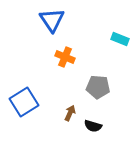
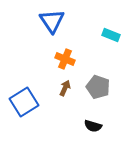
blue triangle: moved 1 px down
cyan rectangle: moved 9 px left, 4 px up
orange cross: moved 2 px down
gray pentagon: rotated 15 degrees clockwise
brown arrow: moved 5 px left, 25 px up
